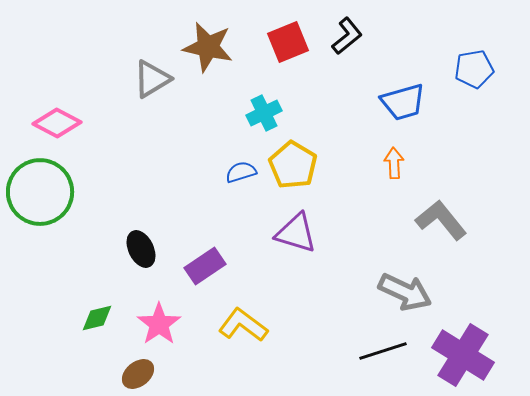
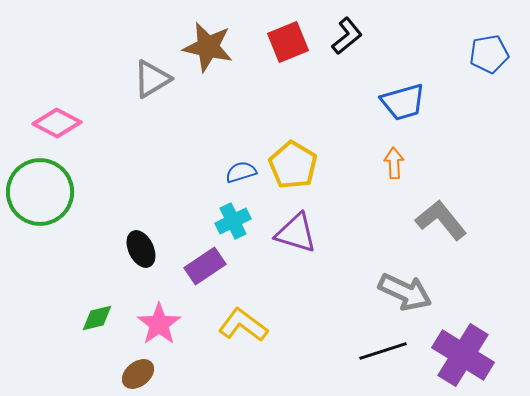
blue pentagon: moved 15 px right, 15 px up
cyan cross: moved 31 px left, 108 px down
